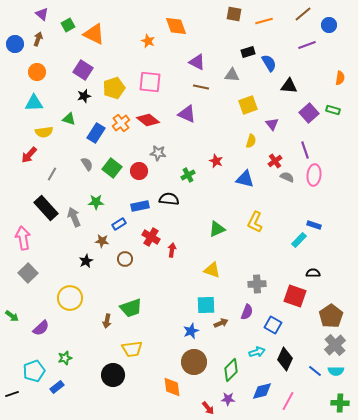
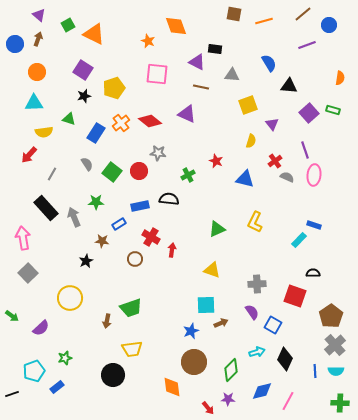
purple triangle at (42, 14): moved 3 px left, 1 px down
black rectangle at (248, 52): moved 33 px left, 3 px up; rotated 24 degrees clockwise
pink square at (150, 82): moved 7 px right, 8 px up
red diamond at (148, 120): moved 2 px right, 1 px down
green square at (112, 168): moved 4 px down
brown circle at (125, 259): moved 10 px right
purple semicircle at (247, 312): moved 5 px right; rotated 56 degrees counterclockwise
blue line at (315, 371): rotated 48 degrees clockwise
